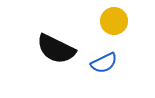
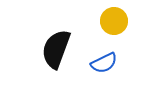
black semicircle: rotated 84 degrees clockwise
